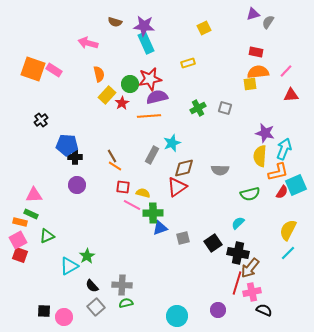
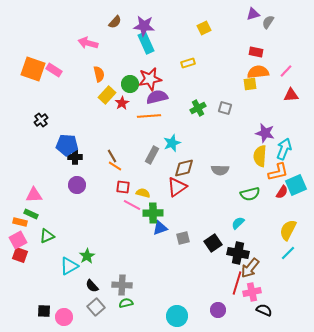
brown semicircle at (115, 22): rotated 64 degrees counterclockwise
